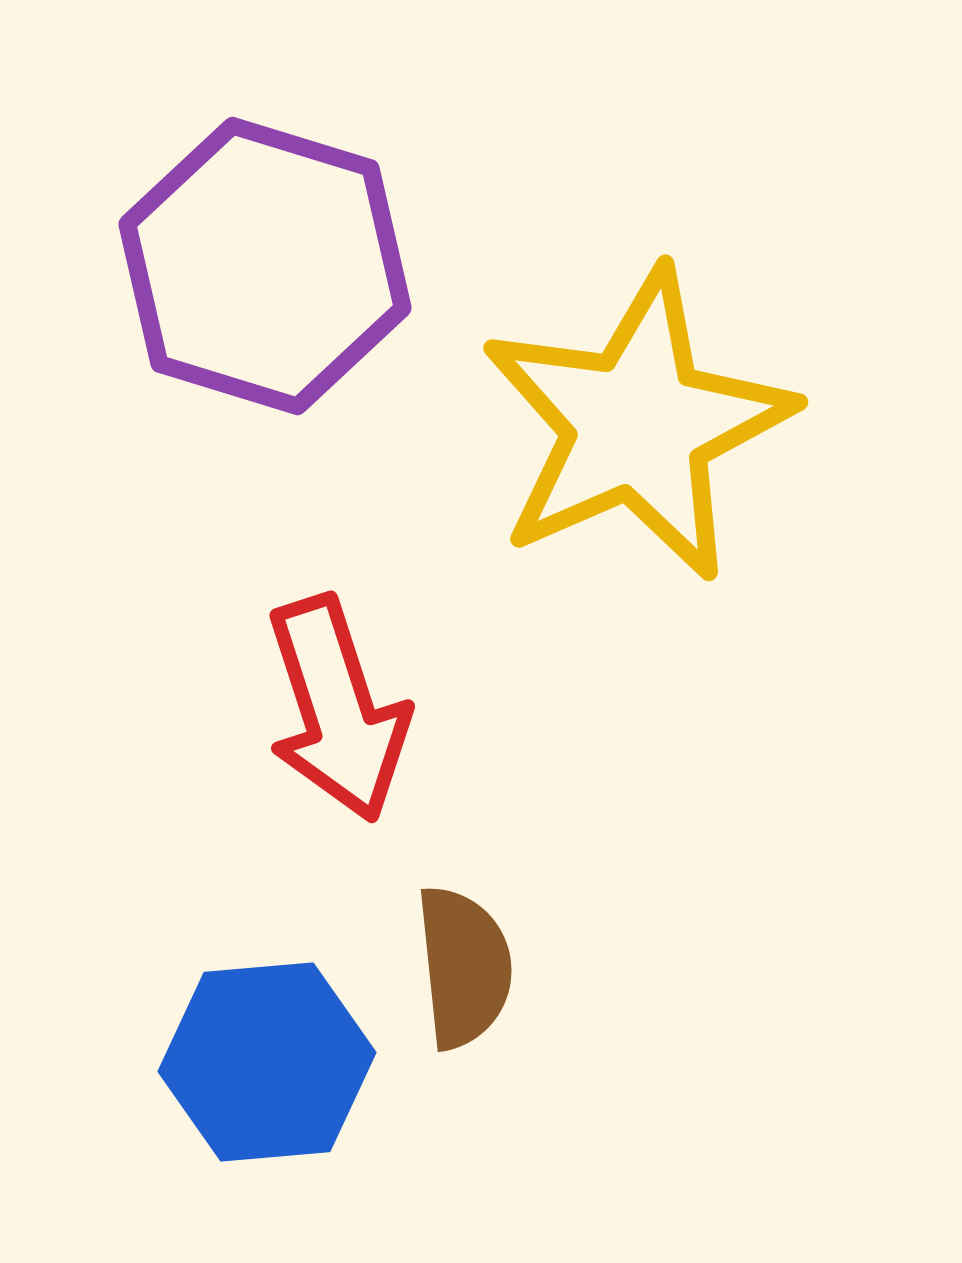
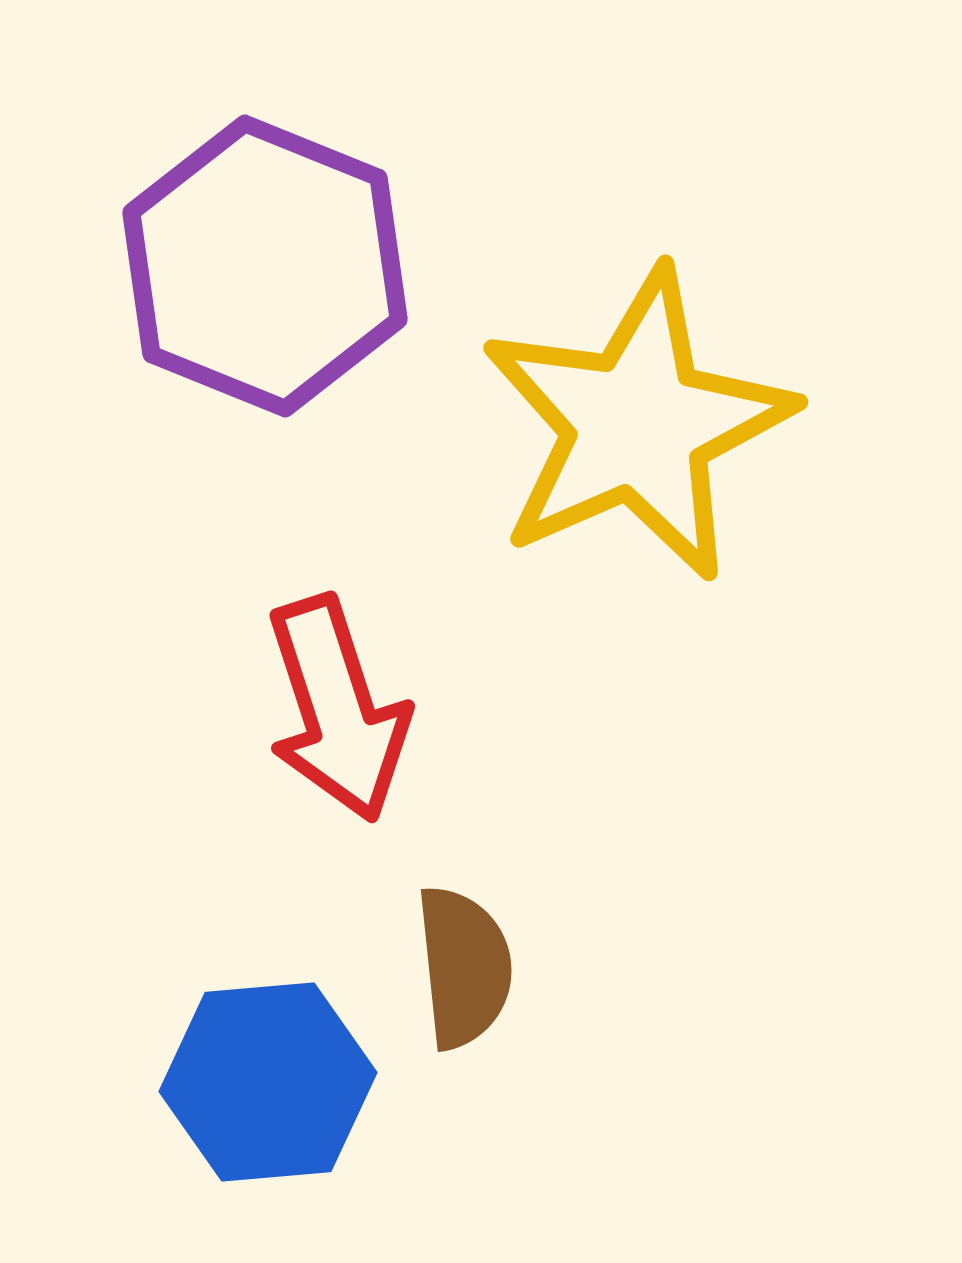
purple hexagon: rotated 5 degrees clockwise
blue hexagon: moved 1 px right, 20 px down
